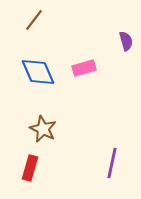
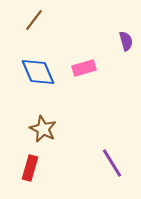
purple line: rotated 44 degrees counterclockwise
